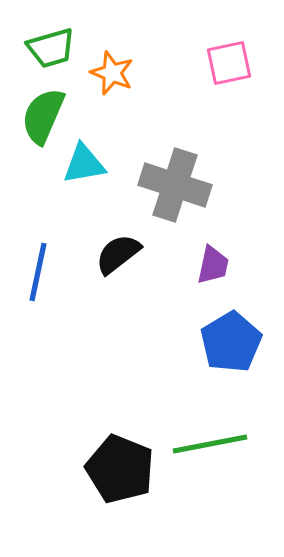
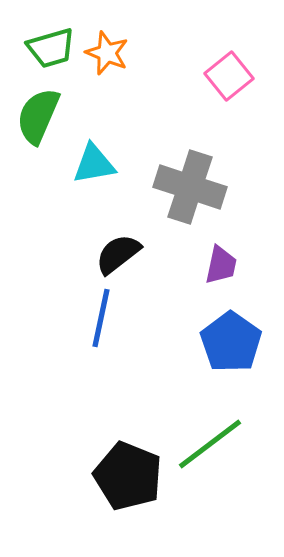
pink square: moved 13 px down; rotated 27 degrees counterclockwise
orange star: moved 5 px left, 20 px up
green semicircle: moved 5 px left
cyan triangle: moved 10 px right
gray cross: moved 15 px right, 2 px down
purple trapezoid: moved 8 px right
blue line: moved 63 px right, 46 px down
blue pentagon: rotated 6 degrees counterclockwise
green line: rotated 26 degrees counterclockwise
black pentagon: moved 8 px right, 7 px down
